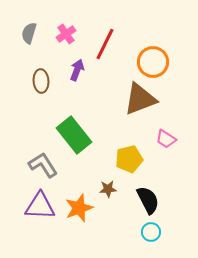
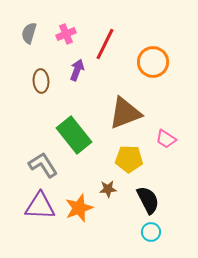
pink cross: rotated 12 degrees clockwise
brown triangle: moved 15 px left, 14 px down
yellow pentagon: rotated 16 degrees clockwise
